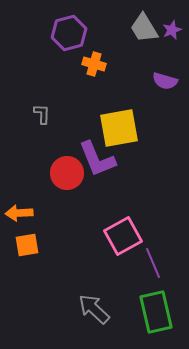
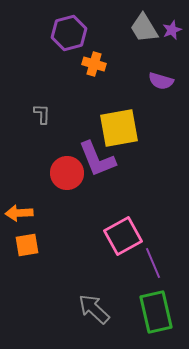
purple semicircle: moved 4 px left
